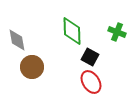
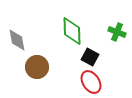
brown circle: moved 5 px right
